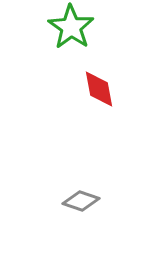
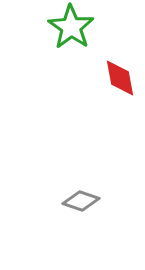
red diamond: moved 21 px right, 11 px up
